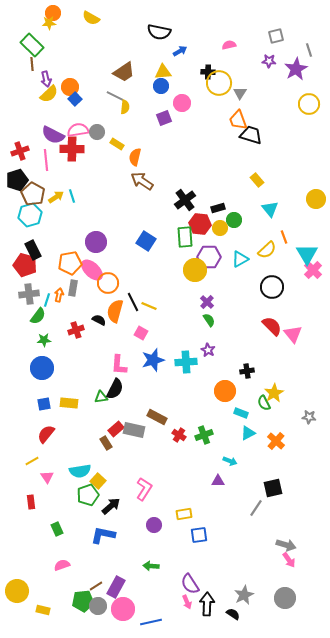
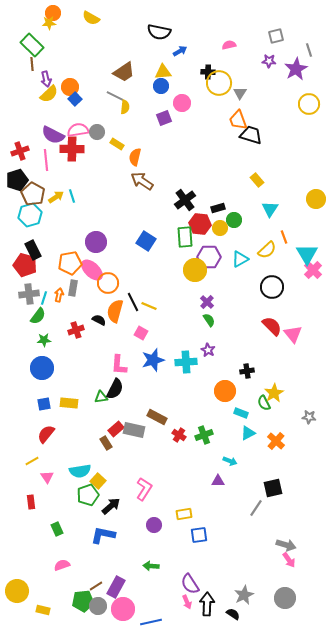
cyan triangle at (270, 209): rotated 12 degrees clockwise
cyan line at (47, 300): moved 3 px left, 2 px up
